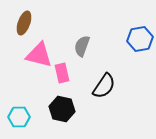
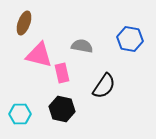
blue hexagon: moved 10 px left; rotated 20 degrees clockwise
gray semicircle: rotated 80 degrees clockwise
cyan hexagon: moved 1 px right, 3 px up
